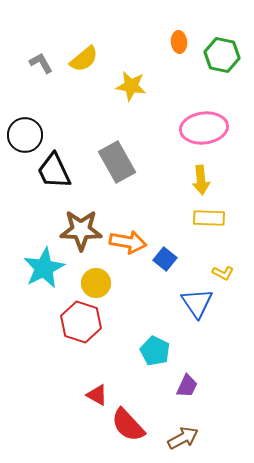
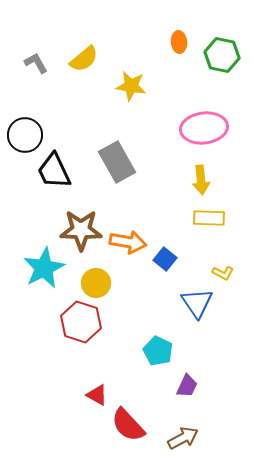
gray L-shape: moved 5 px left
cyan pentagon: moved 3 px right
